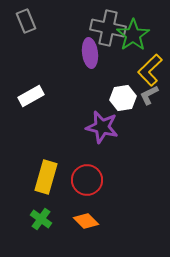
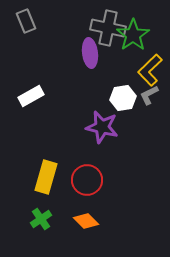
green cross: rotated 20 degrees clockwise
